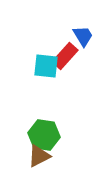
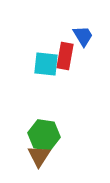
red rectangle: rotated 32 degrees counterclockwise
cyan square: moved 2 px up
brown triangle: rotated 30 degrees counterclockwise
